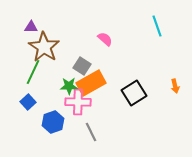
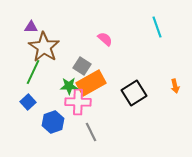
cyan line: moved 1 px down
